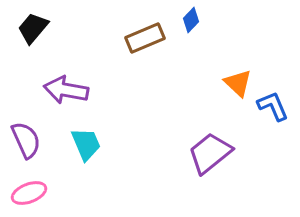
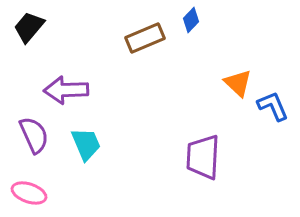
black trapezoid: moved 4 px left, 1 px up
purple arrow: rotated 12 degrees counterclockwise
purple semicircle: moved 8 px right, 5 px up
purple trapezoid: moved 7 px left, 4 px down; rotated 48 degrees counterclockwise
pink ellipse: rotated 40 degrees clockwise
